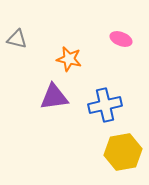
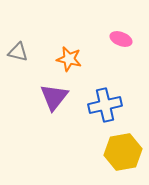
gray triangle: moved 1 px right, 13 px down
purple triangle: rotated 44 degrees counterclockwise
